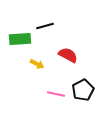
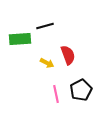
red semicircle: rotated 42 degrees clockwise
yellow arrow: moved 10 px right, 1 px up
black pentagon: moved 2 px left
pink line: rotated 66 degrees clockwise
